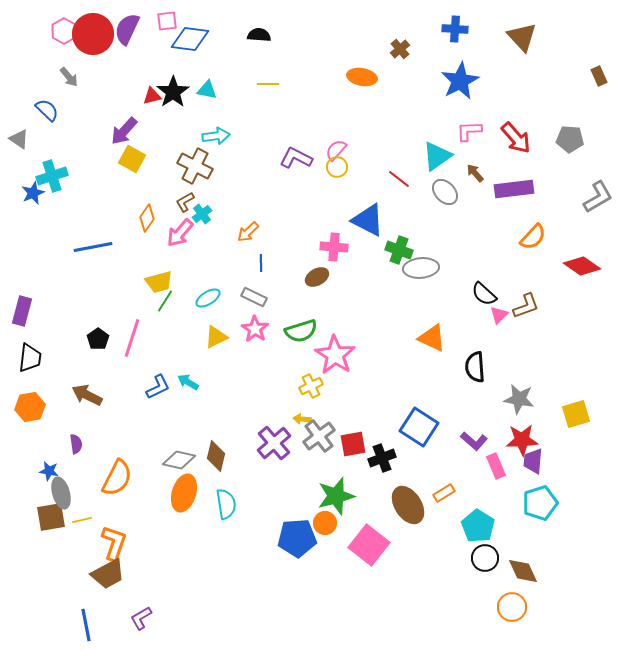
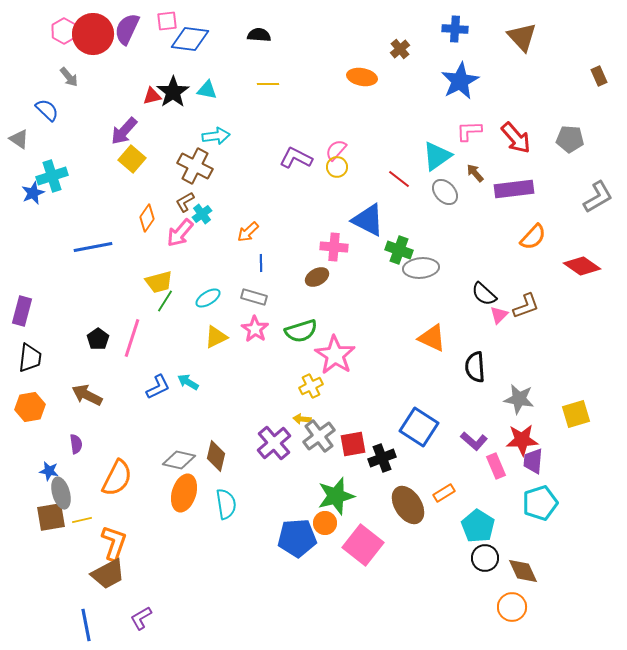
yellow square at (132, 159): rotated 12 degrees clockwise
gray rectangle at (254, 297): rotated 10 degrees counterclockwise
pink square at (369, 545): moved 6 px left
